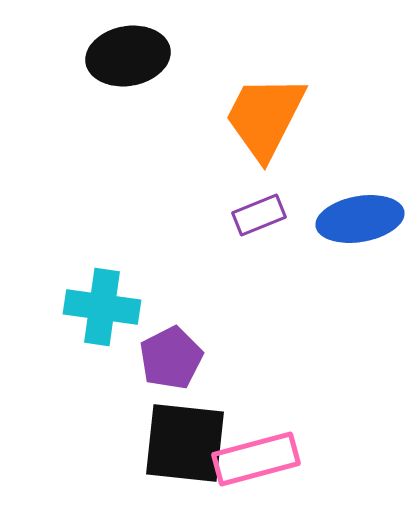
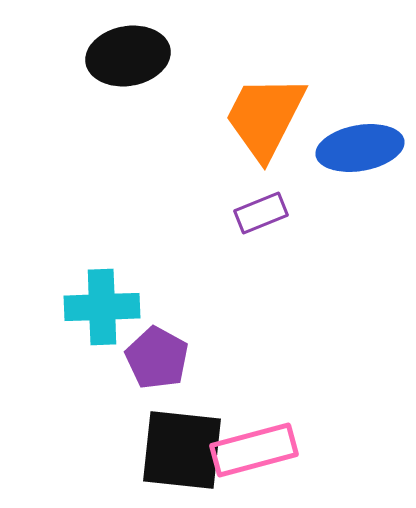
purple rectangle: moved 2 px right, 2 px up
blue ellipse: moved 71 px up
cyan cross: rotated 10 degrees counterclockwise
purple pentagon: moved 14 px left; rotated 16 degrees counterclockwise
black square: moved 3 px left, 7 px down
pink rectangle: moved 2 px left, 9 px up
